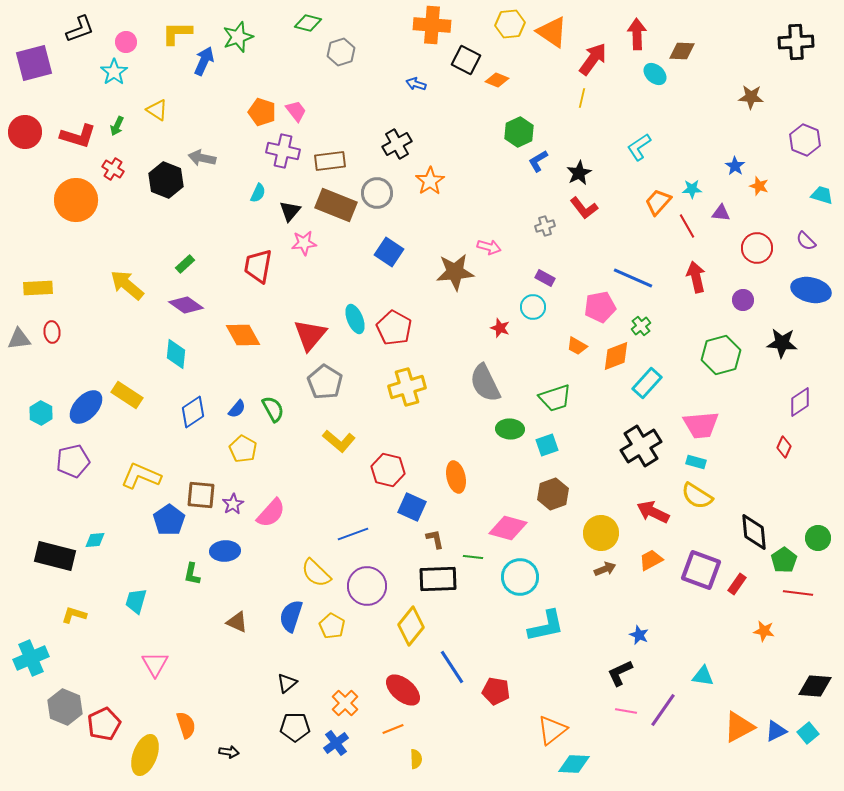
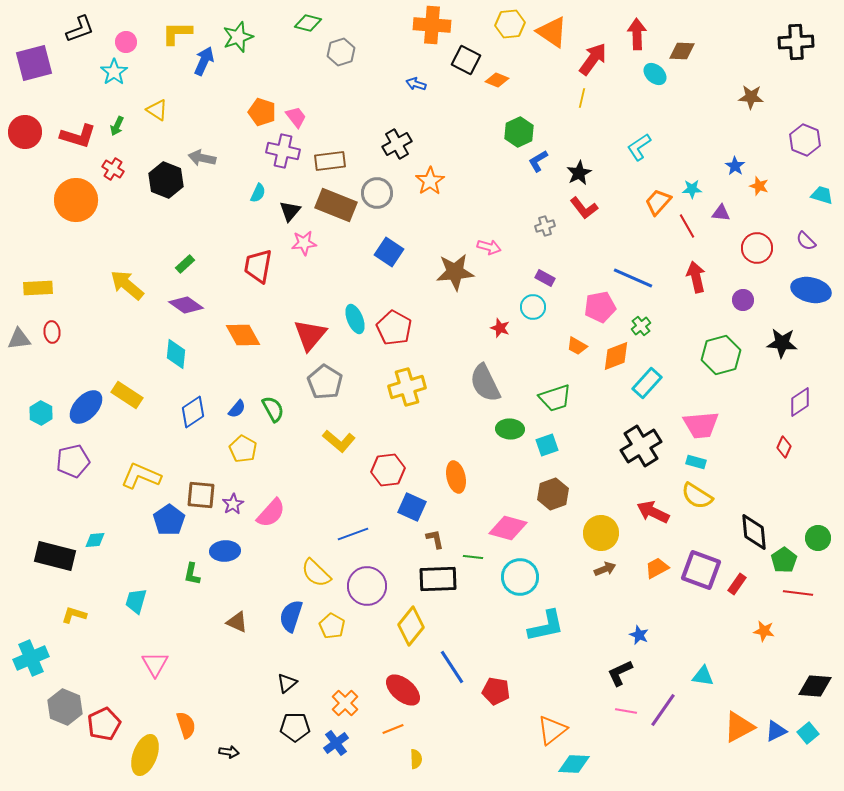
pink trapezoid at (296, 111): moved 6 px down
red hexagon at (388, 470): rotated 20 degrees counterclockwise
orange trapezoid at (651, 560): moved 6 px right, 8 px down
